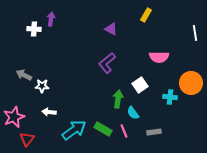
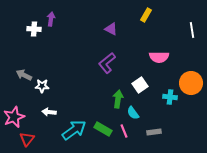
white line: moved 3 px left, 3 px up
